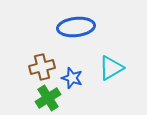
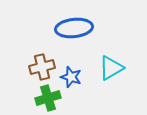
blue ellipse: moved 2 px left, 1 px down
blue star: moved 1 px left, 1 px up
green cross: rotated 15 degrees clockwise
